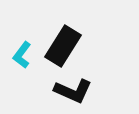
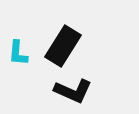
cyan L-shape: moved 4 px left, 2 px up; rotated 32 degrees counterclockwise
